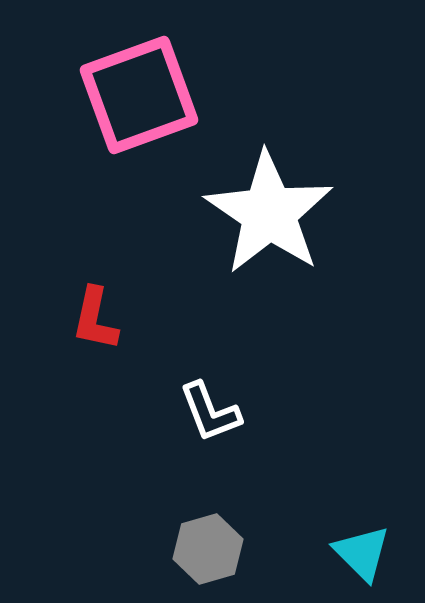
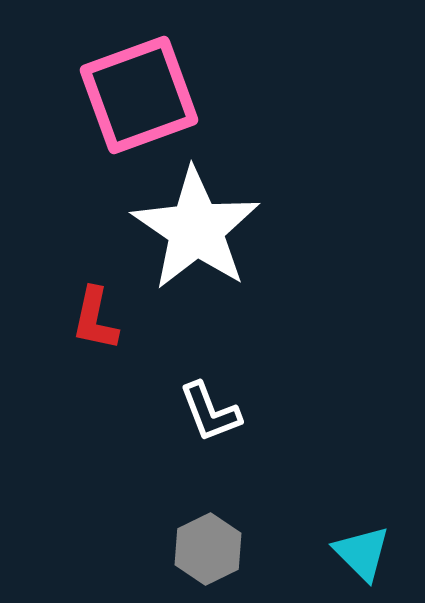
white star: moved 73 px left, 16 px down
gray hexagon: rotated 10 degrees counterclockwise
